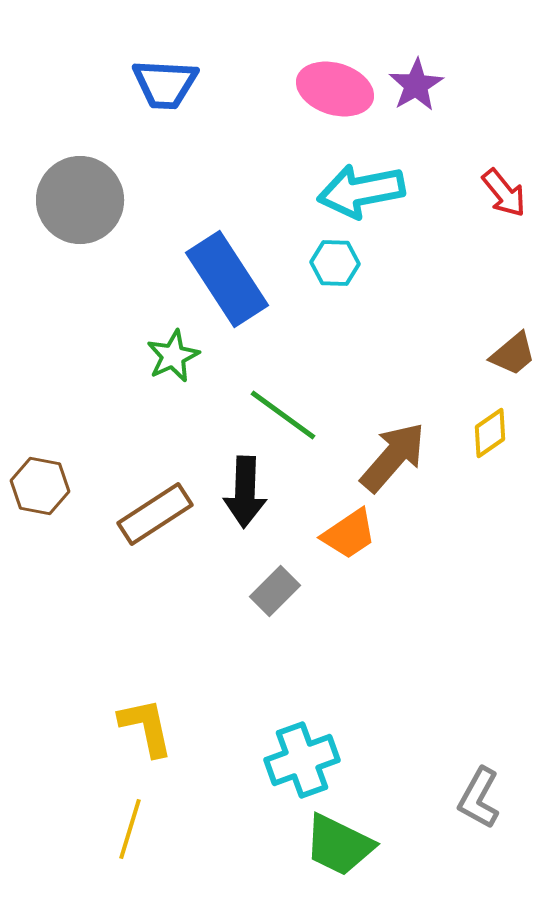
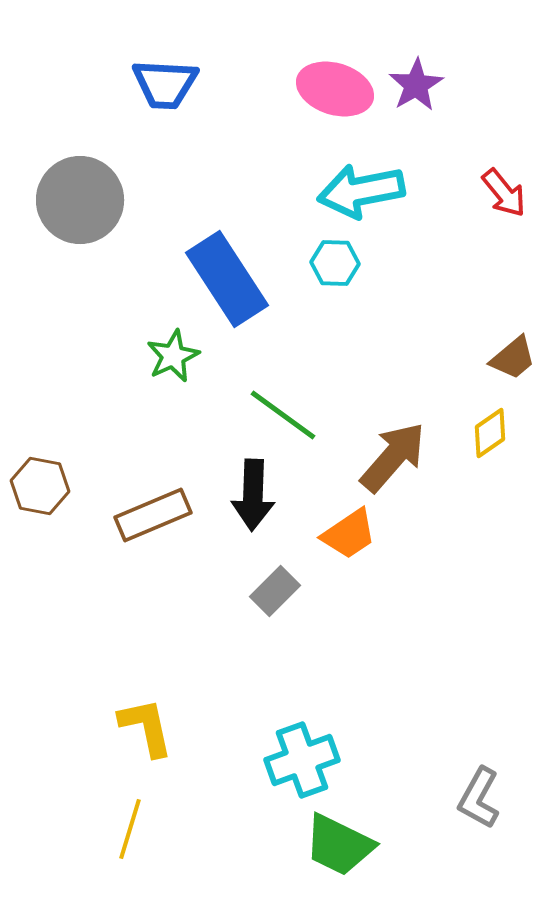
brown trapezoid: moved 4 px down
black arrow: moved 8 px right, 3 px down
brown rectangle: moved 2 px left, 1 px down; rotated 10 degrees clockwise
